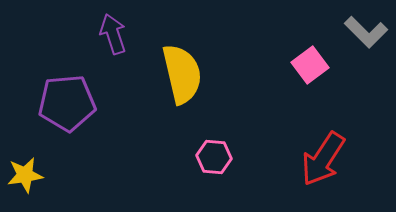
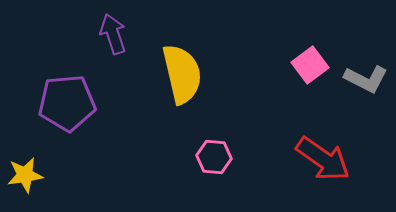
gray L-shape: moved 47 px down; rotated 18 degrees counterclockwise
red arrow: rotated 88 degrees counterclockwise
